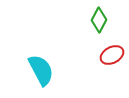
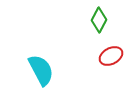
red ellipse: moved 1 px left, 1 px down
